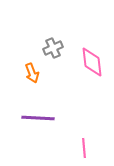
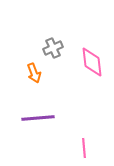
orange arrow: moved 2 px right
purple line: rotated 8 degrees counterclockwise
